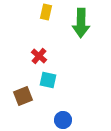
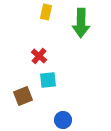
cyan square: rotated 18 degrees counterclockwise
